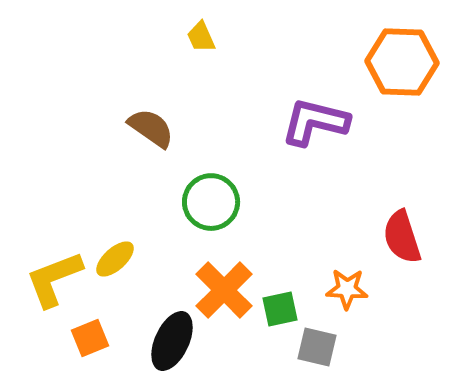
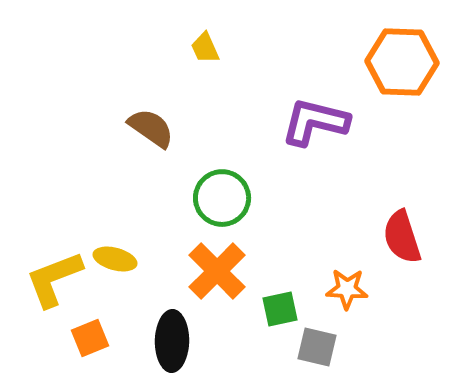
yellow trapezoid: moved 4 px right, 11 px down
green circle: moved 11 px right, 4 px up
yellow ellipse: rotated 57 degrees clockwise
orange cross: moved 7 px left, 19 px up
black ellipse: rotated 24 degrees counterclockwise
